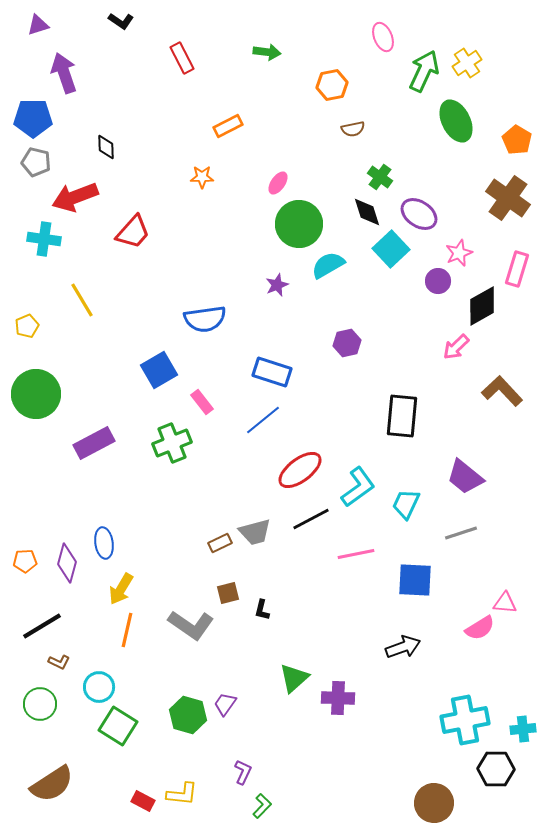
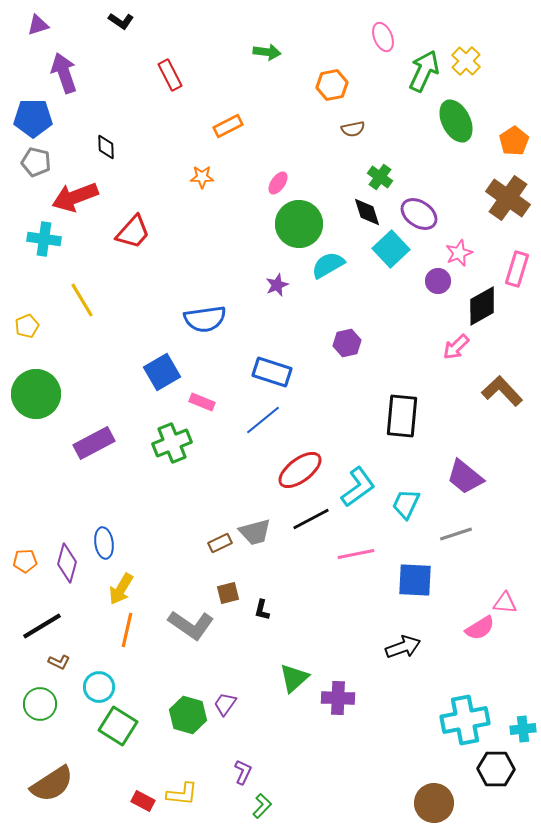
red rectangle at (182, 58): moved 12 px left, 17 px down
yellow cross at (467, 63): moved 1 px left, 2 px up; rotated 12 degrees counterclockwise
orange pentagon at (517, 140): moved 3 px left, 1 px down; rotated 8 degrees clockwise
blue square at (159, 370): moved 3 px right, 2 px down
pink rectangle at (202, 402): rotated 30 degrees counterclockwise
gray line at (461, 533): moved 5 px left, 1 px down
